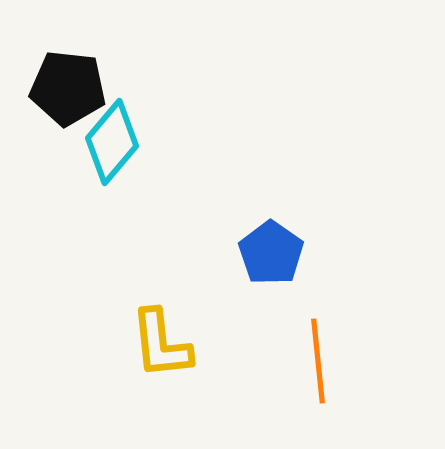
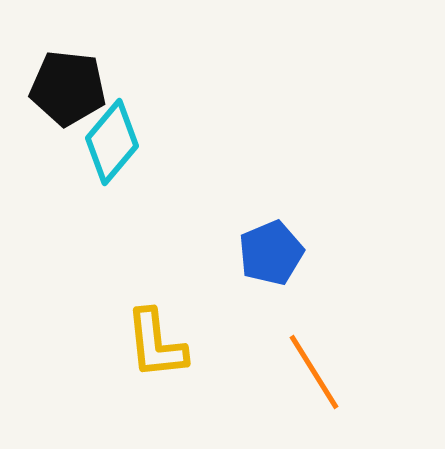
blue pentagon: rotated 14 degrees clockwise
yellow L-shape: moved 5 px left
orange line: moved 4 px left, 11 px down; rotated 26 degrees counterclockwise
